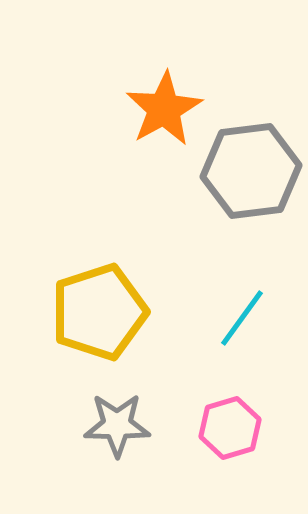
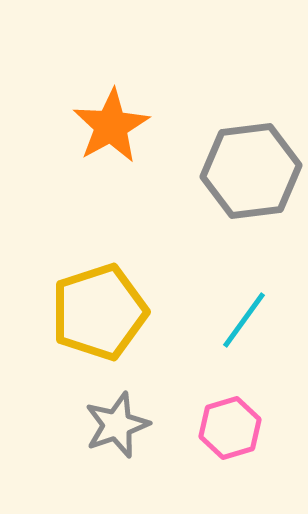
orange star: moved 53 px left, 17 px down
cyan line: moved 2 px right, 2 px down
gray star: rotated 20 degrees counterclockwise
